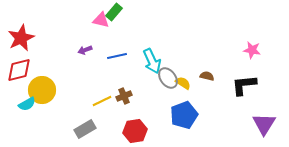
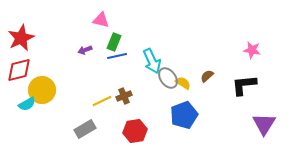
green rectangle: moved 30 px down; rotated 18 degrees counterclockwise
brown semicircle: rotated 56 degrees counterclockwise
